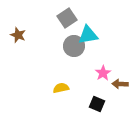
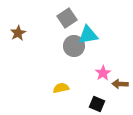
brown star: moved 2 px up; rotated 21 degrees clockwise
